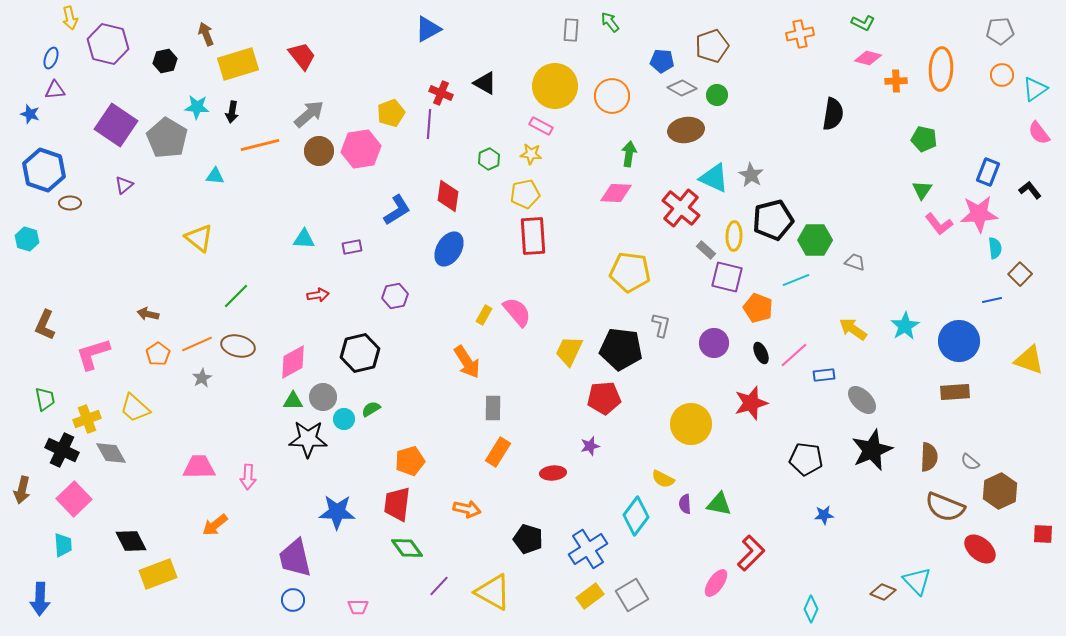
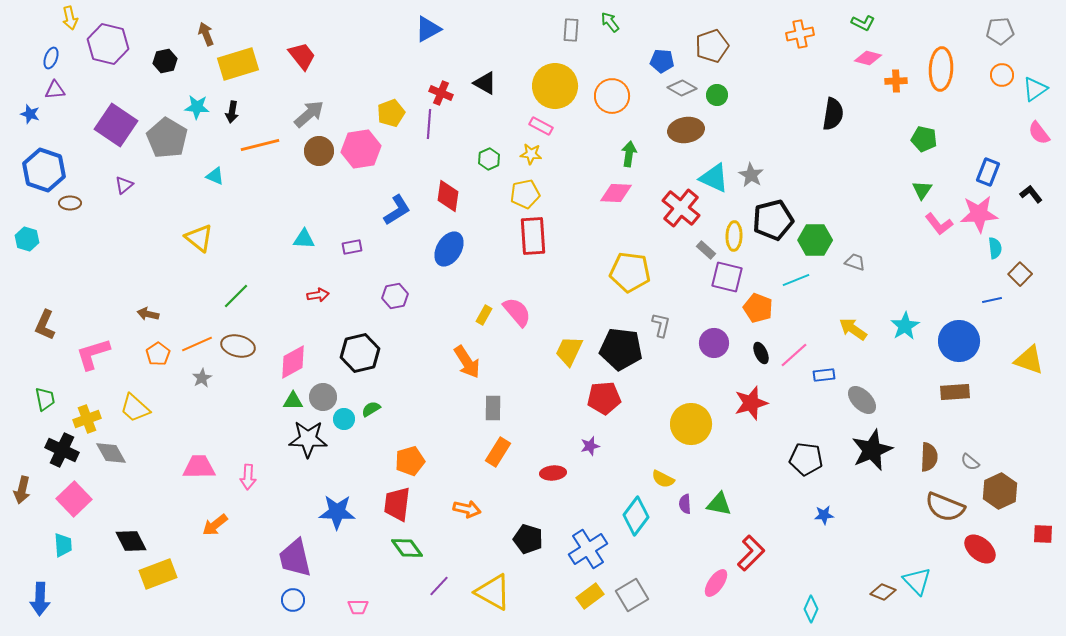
cyan triangle at (215, 176): rotated 18 degrees clockwise
black L-shape at (1030, 190): moved 1 px right, 4 px down
